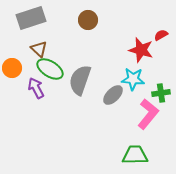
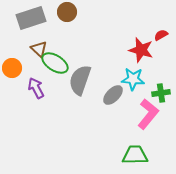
brown circle: moved 21 px left, 8 px up
green ellipse: moved 5 px right, 6 px up
